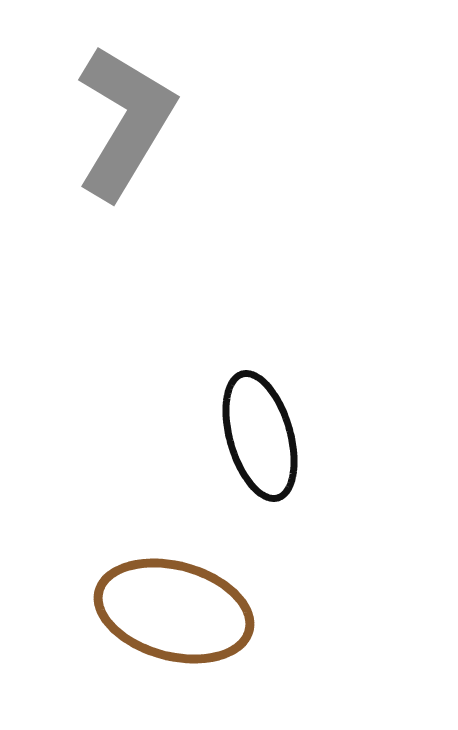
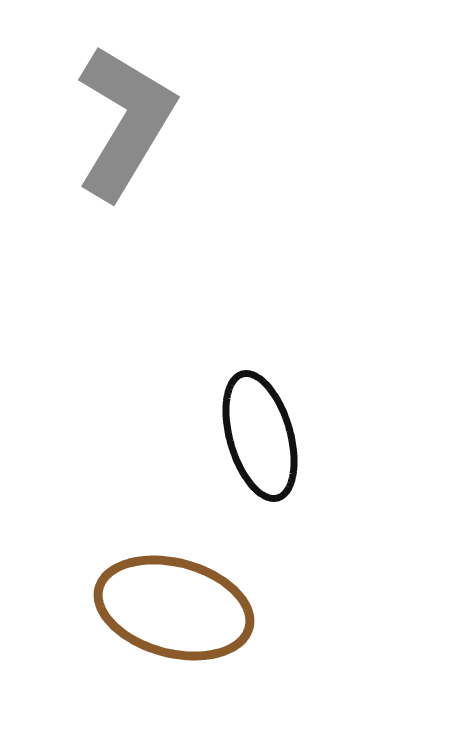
brown ellipse: moved 3 px up
